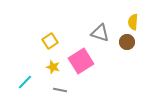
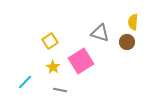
yellow star: rotated 16 degrees clockwise
